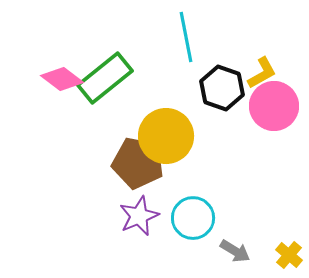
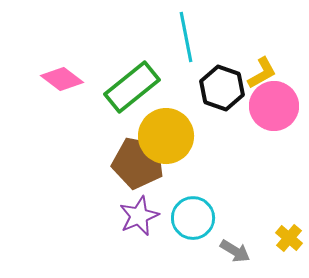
green rectangle: moved 27 px right, 9 px down
yellow cross: moved 17 px up
